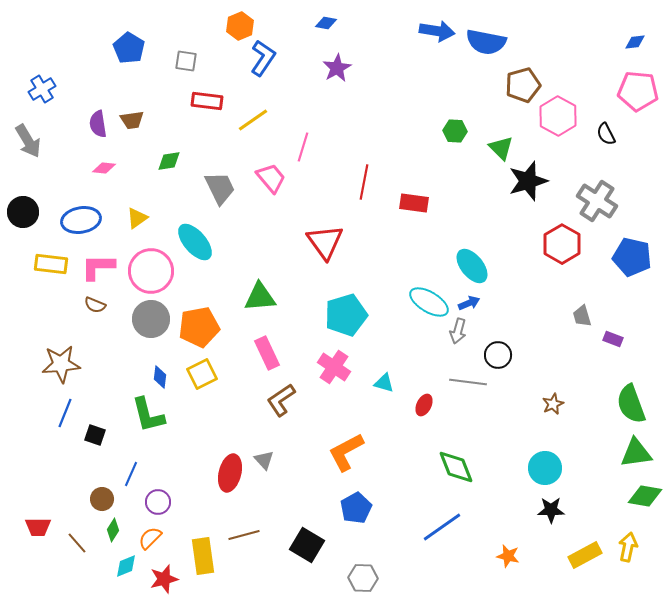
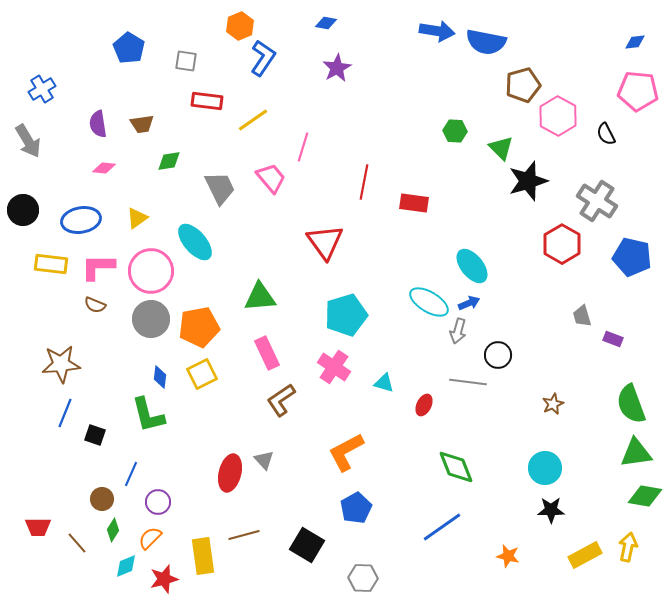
brown trapezoid at (132, 120): moved 10 px right, 4 px down
black circle at (23, 212): moved 2 px up
